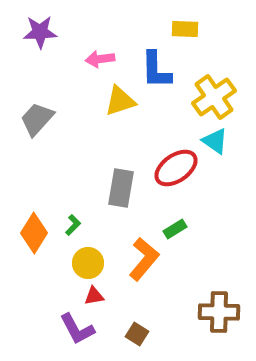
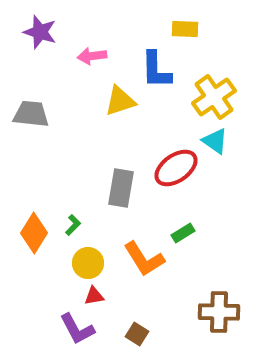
purple star: rotated 20 degrees clockwise
pink arrow: moved 8 px left, 3 px up
gray trapezoid: moved 6 px left, 5 px up; rotated 54 degrees clockwise
green rectangle: moved 8 px right, 4 px down
orange L-shape: rotated 108 degrees clockwise
